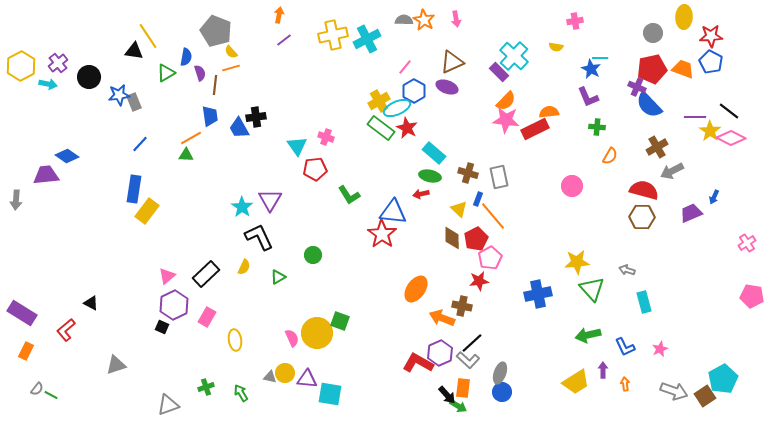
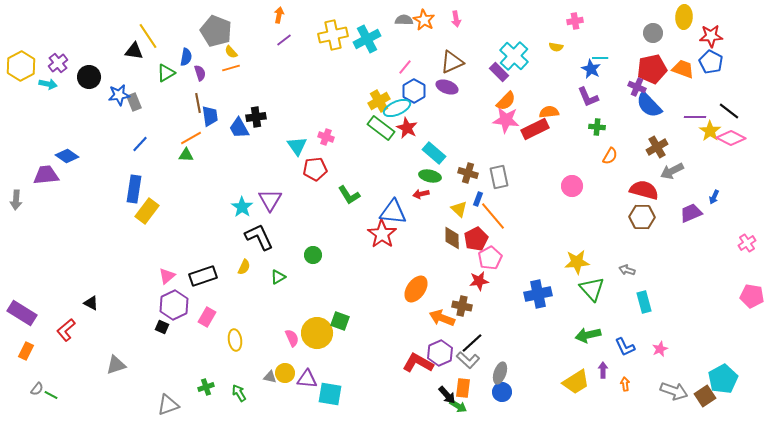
brown line at (215, 85): moved 17 px left, 18 px down; rotated 18 degrees counterclockwise
black rectangle at (206, 274): moved 3 px left, 2 px down; rotated 24 degrees clockwise
green arrow at (241, 393): moved 2 px left
